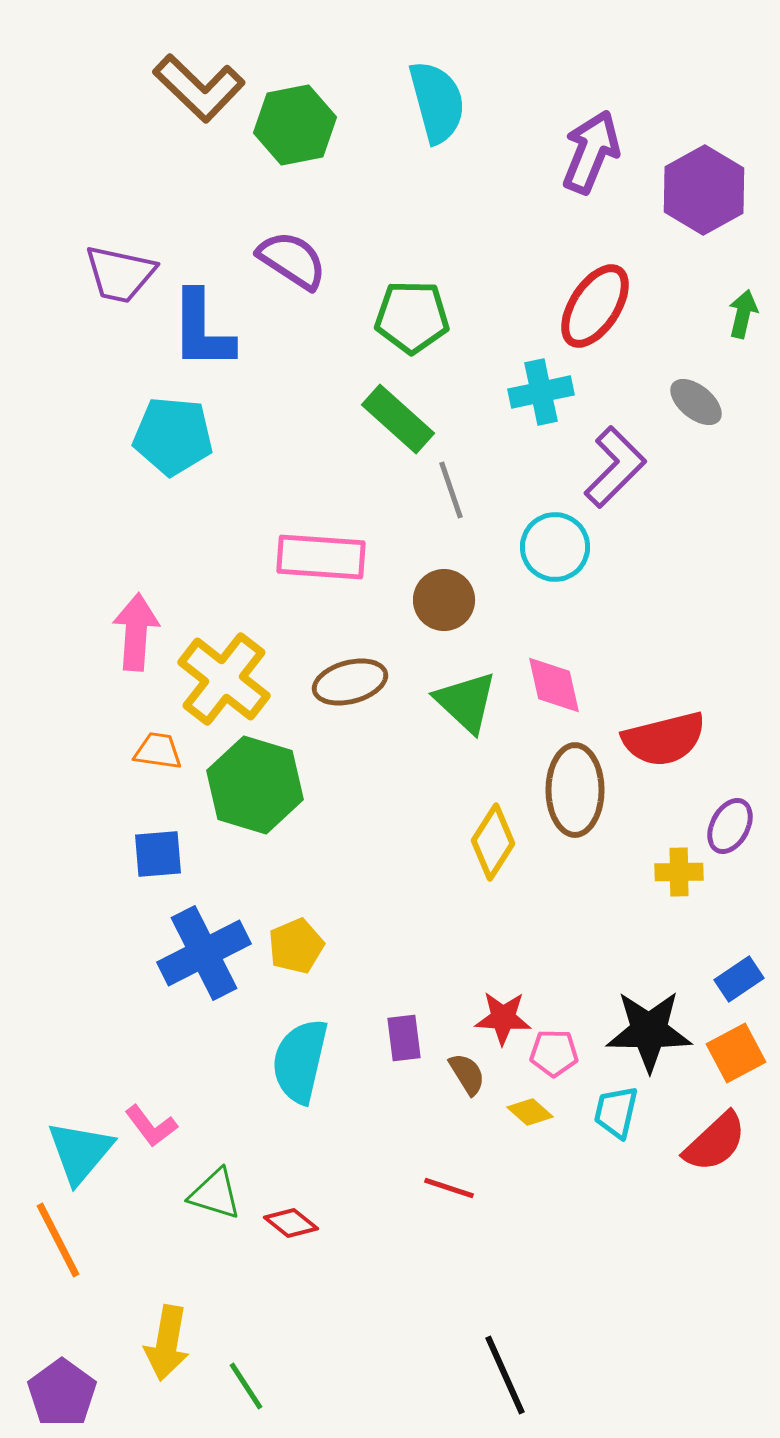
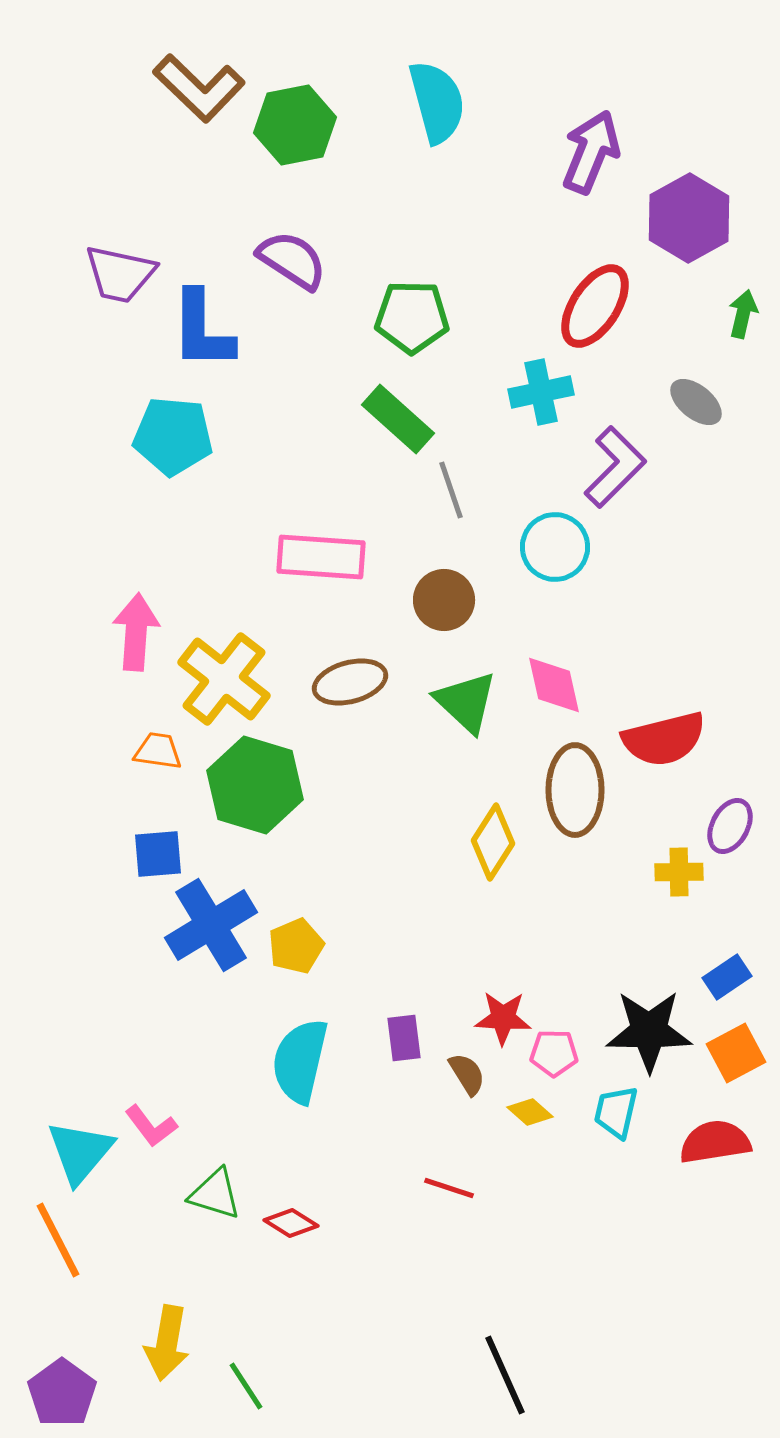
purple hexagon at (704, 190): moved 15 px left, 28 px down
blue cross at (204, 953): moved 7 px right, 28 px up; rotated 4 degrees counterclockwise
blue rectangle at (739, 979): moved 12 px left, 2 px up
red semicircle at (715, 1142): rotated 146 degrees counterclockwise
red diamond at (291, 1223): rotated 6 degrees counterclockwise
